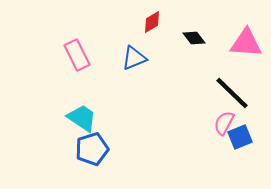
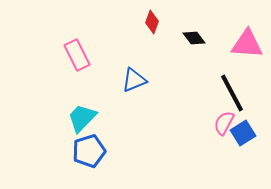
red diamond: rotated 40 degrees counterclockwise
pink triangle: moved 1 px right, 1 px down
blue triangle: moved 22 px down
black line: rotated 18 degrees clockwise
cyan trapezoid: rotated 80 degrees counterclockwise
blue square: moved 3 px right, 4 px up; rotated 10 degrees counterclockwise
blue pentagon: moved 3 px left, 2 px down
